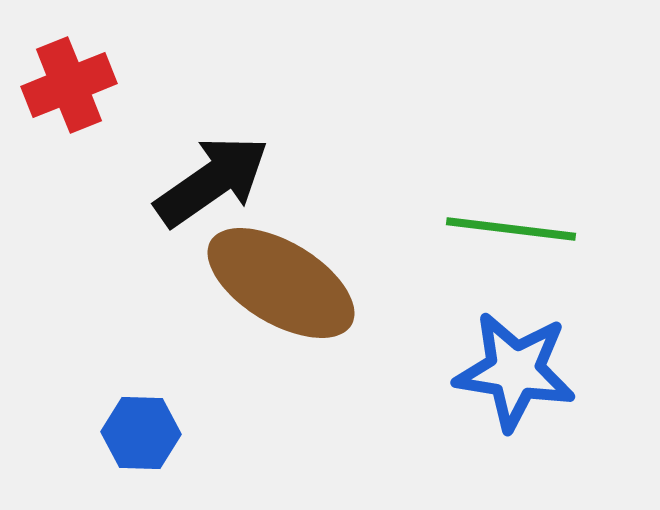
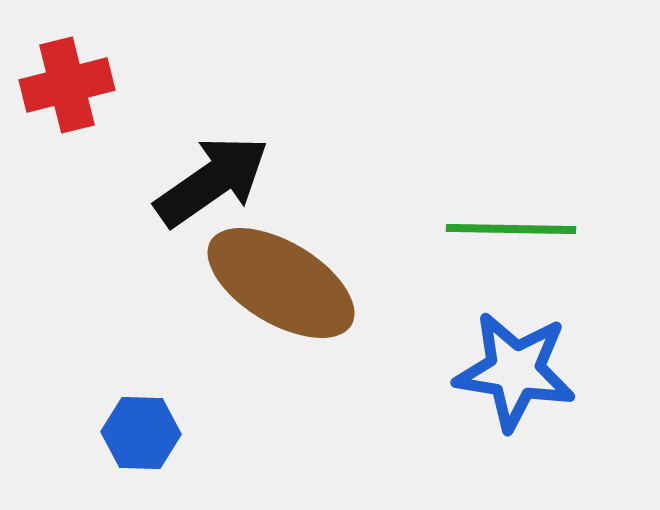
red cross: moved 2 px left; rotated 8 degrees clockwise
green line: rotated 6 degrees counterclockwise
